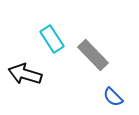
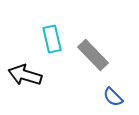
cyan rectangle: rotated 20 degrees clockwise
black arrow: moved 1 px down
